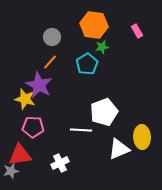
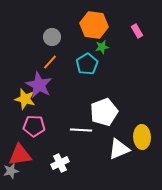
pink pentagon: moved 1 px right, 1 px up
